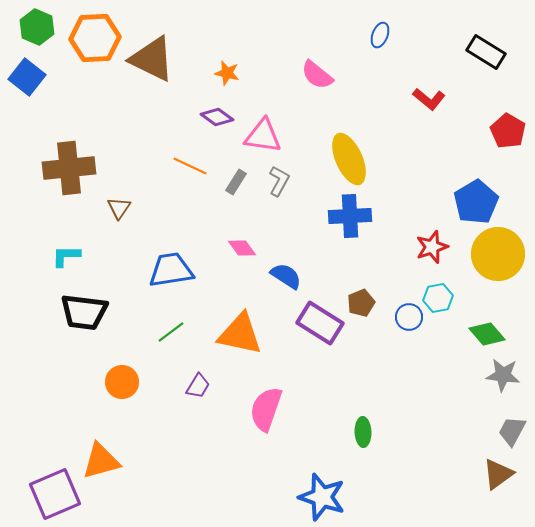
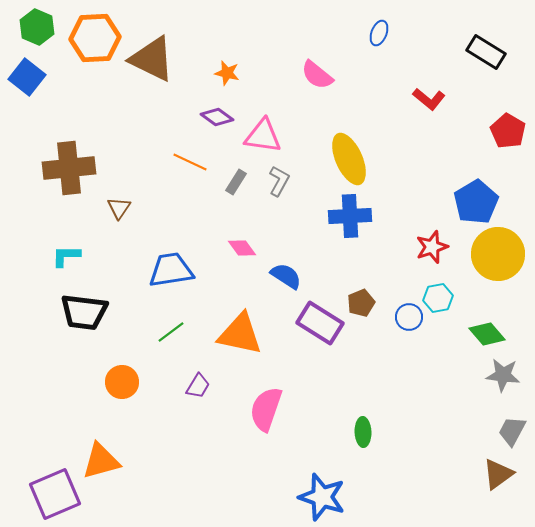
blue ellipse at (380, 35): moved 1 px left, 2 px up
orange line at (190, 166): moved 4 px up
